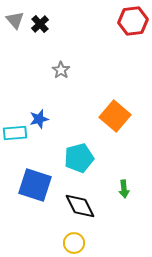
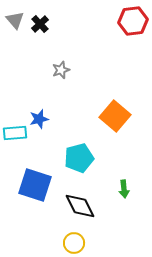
gray star: rotated 18 degrees clockwise
